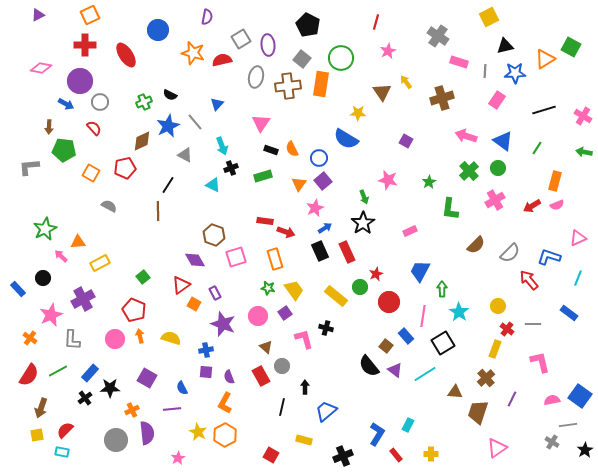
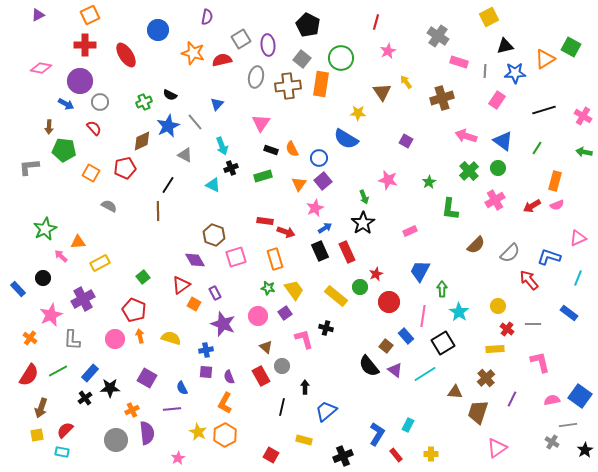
yellow rectangle at (495, 349): rotated 66 degrees clockwise
